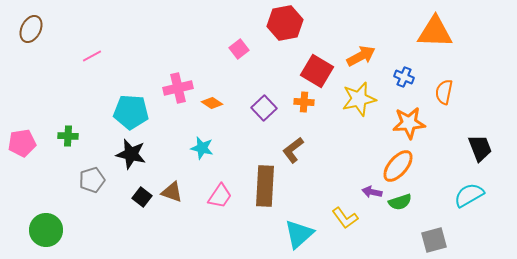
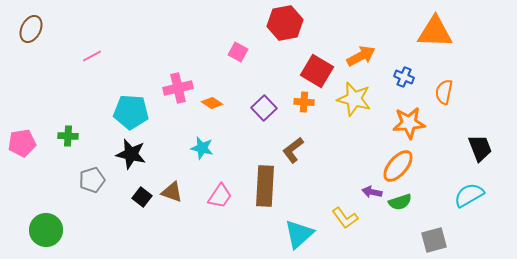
pink square: moved 1 px left, 3 px down; rotated 24 degrees counterclockwise
yellow star: moved 5 px left; rotated 28 degrees clockwise
